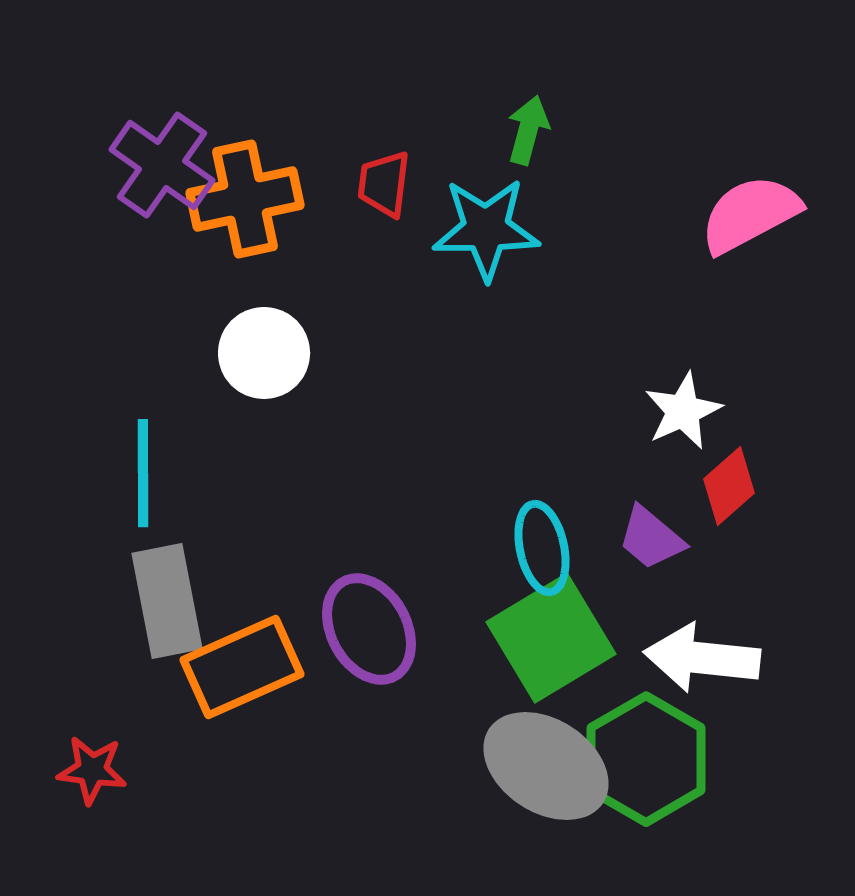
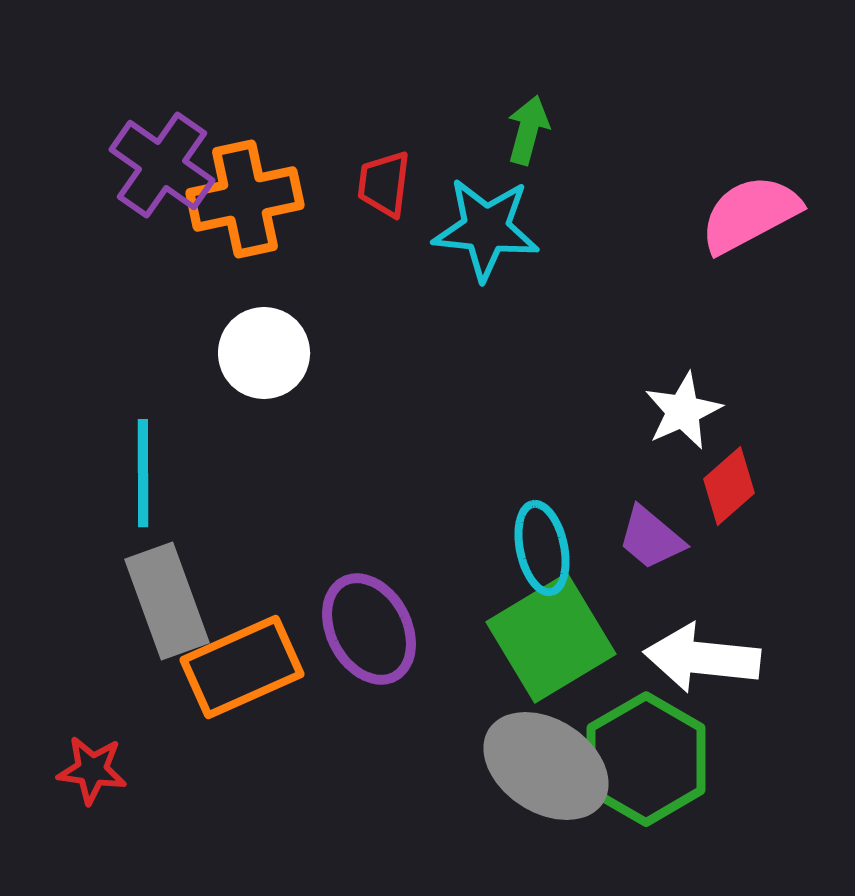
cyan star: rotated 6 degrees clockwise
gray rectangle: rotated 9 degrees counterclockwise
